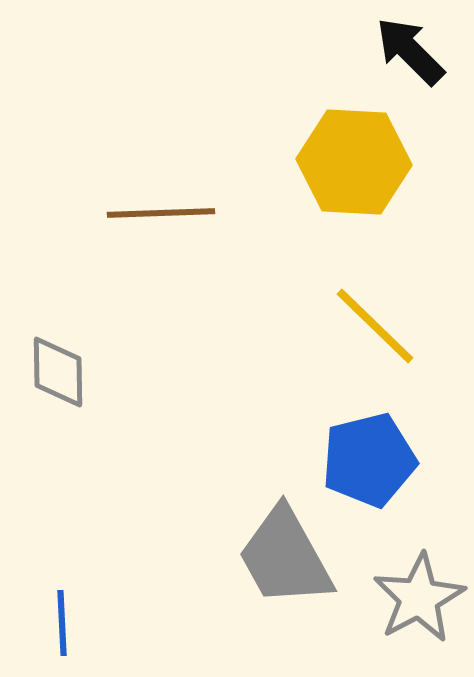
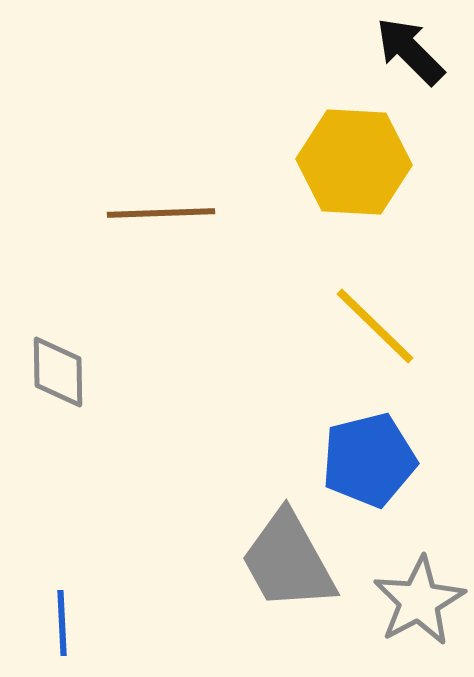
gray trapezoid: moved 3 px right, 4 px down
gray star: moved 3 px down
